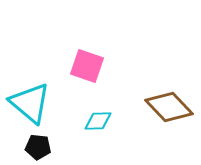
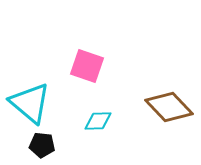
black pentagon: moved 4 px right, 2 px up
